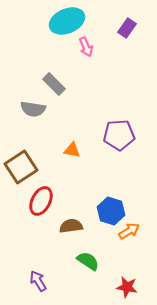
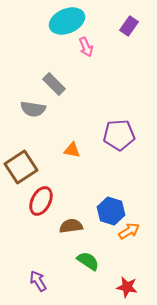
purple rectangle: moved 2 px right, 2 px up
